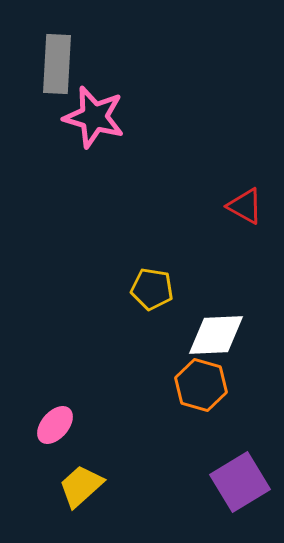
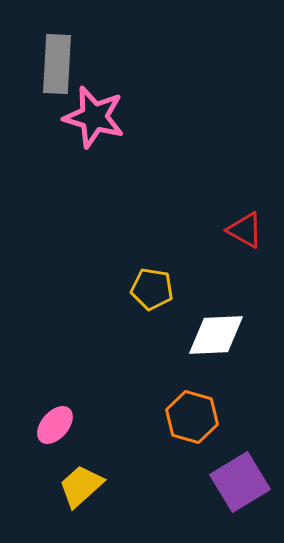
red triangle: moved 24 px down
orange hexagon: moved 9 px left, 32 px down
